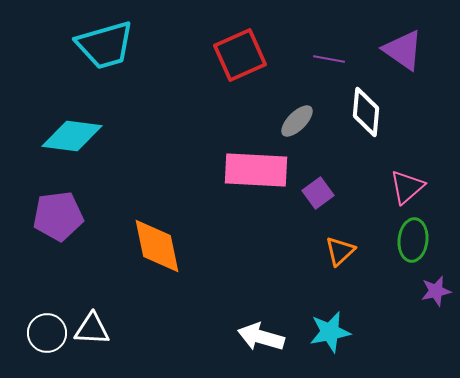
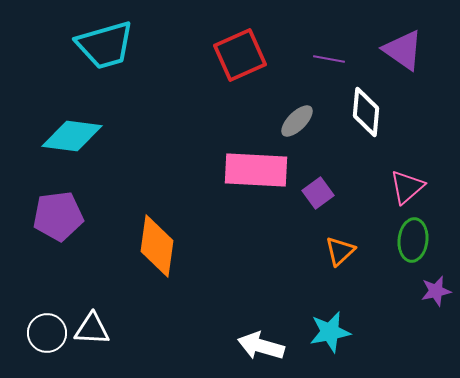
orange diamond: rotated 20 degrees clockwise
white arrow: moved 9 px down
